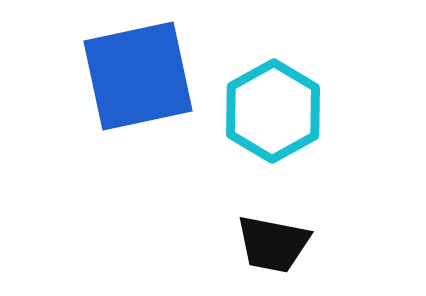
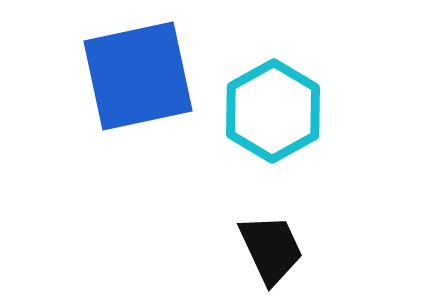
black trapezoid: moved 2 px left, 5 px down; rotated 126 degrees counterclockwise
